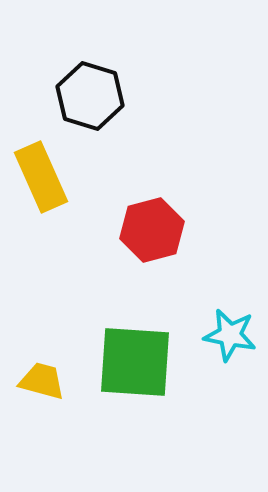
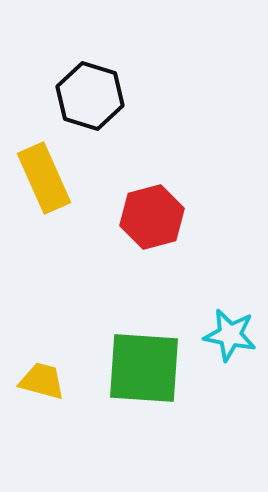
yellow rectangle: moved 3 px right, 1 px down
red hexagon: moved 13 px up
green square: moved 9 px right, 6 px down
